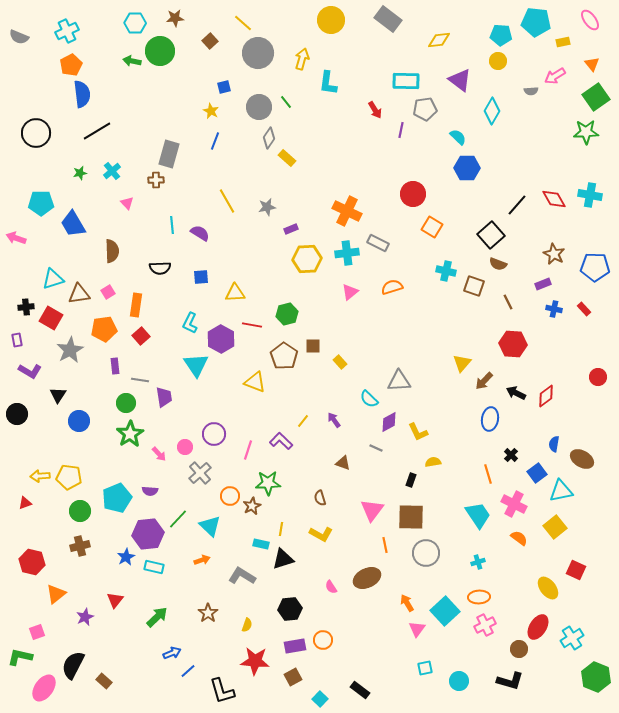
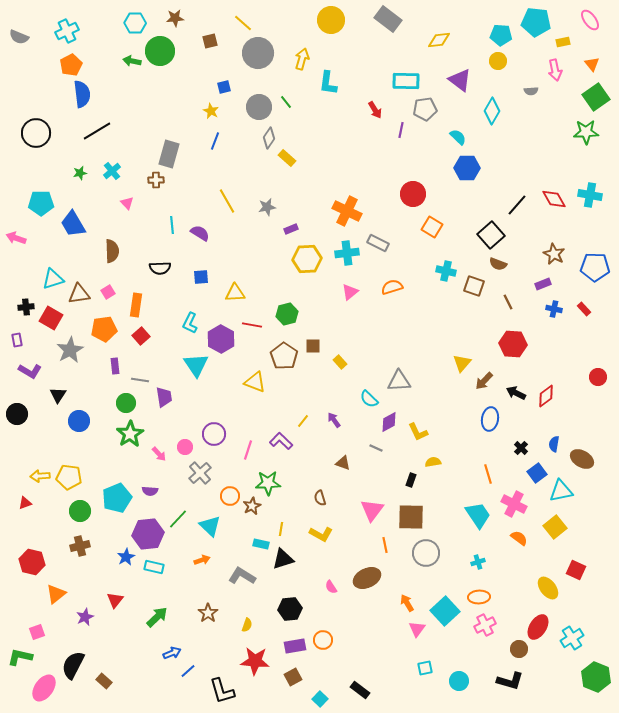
brown square at (210, 41): rotated 28 degrees clockwise
pink arrow at (555, 76): moved 6 px up; rotated 70 degrees counterclockwise
black cross at (511, 455): moved 10 px right, 7 px up
